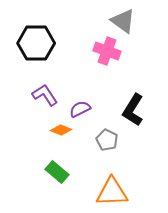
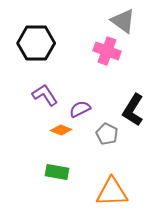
gray pentagon: moved 6 px up
green rectangle: rotated 30 degrees counterclockwise
